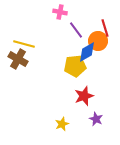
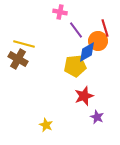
purple star: moved 1 px right, 2 px up
yellow star: moved 16 px left, 1 px down; rotated 24 degrees counterclockwise
